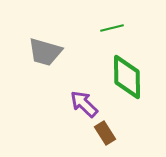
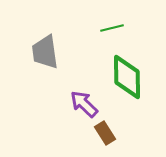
gray trapezoid: rotated 66 degrees clockwise
